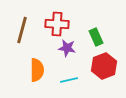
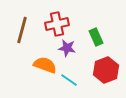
red cross: rotated 15 degrees counterclockwise
red hexagon: moved 2 px right, 4 px down
orange semicircle: moved 8 px right, 5 px up; rotated 70 degrees counterclockwise
cyan line: rotated 48 degrees clockwise
